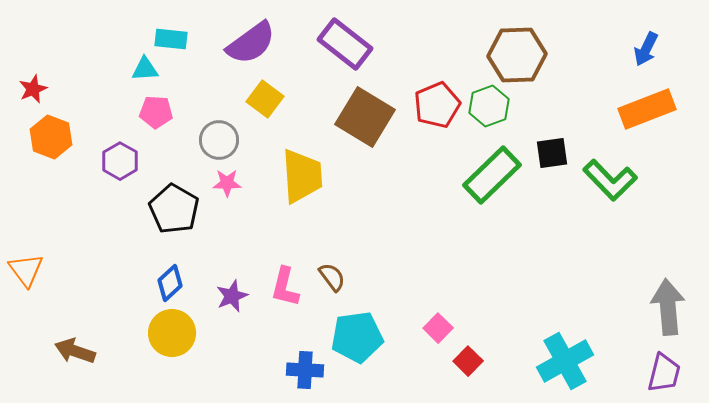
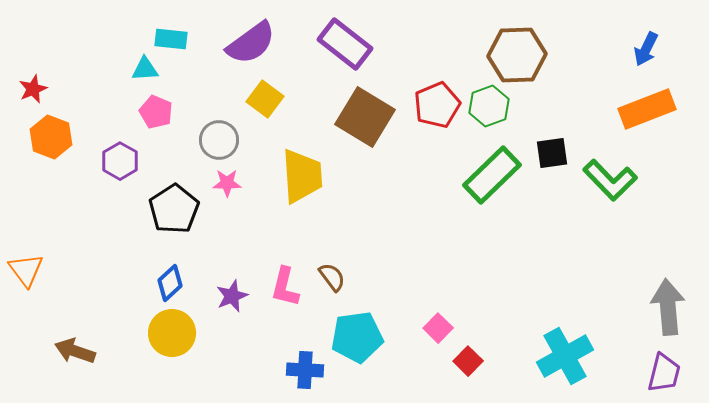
pink pentagon: rotated 20 degrees clockwise
black pentagon: rotated 9 degrees clockwise
cyan cross: moved 5 px up
